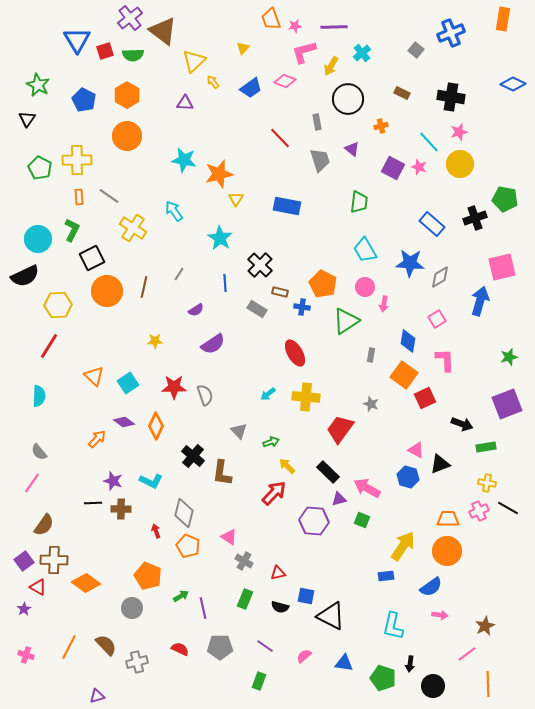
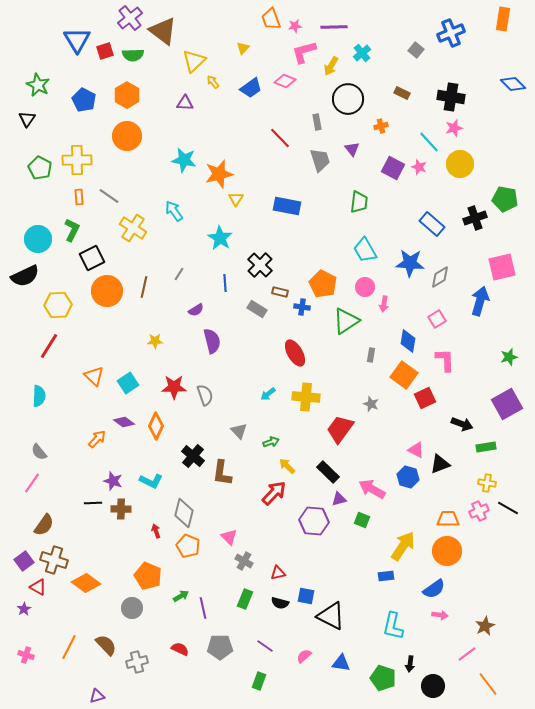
blue diamond at (513, 84): rotated 20 degrees clockwise
pink star at (459, 132): moved 5 px left, 4 px up
purple triangle at (352, 149): rotated 14 degrees clockwise
purple semicircle at (213, 344): moved 1 px left, 3 px up; rotated 70 degrees counterclockwise
purple square at (507, 404): rotated 8 degrees counterclockwise
pink arrow at (367, 488): moved 5 px right, 1 px down
pink triangle at (229, 537): rotated 12 degrees clockwise
brown cross at (54, 560): rotated 16 degrees clockwise
blue semicircle at (431, 587): moved 3 px right, 2 px down
black semicircle at (280, 607): moved 4 px up
blue triangle at (344, 663): moved 3 px left
orange line at (488, 684): rotated 35 degrees counterclockwise
